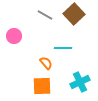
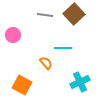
gray line: rotated 21 degrees counterclockwise
pink circle: moved 1 px left, 1 px up
orange square: moved 20 px left, 1 px up; rotated 30 degrees clockwise
